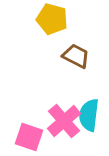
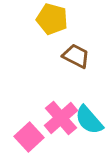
cyan semicircle: moved 5 px down; rotated 48 degrees counterclockwise
pink cross: moved 3 px left, 3 px up
pink square: rotated 28 degrees clockwise
